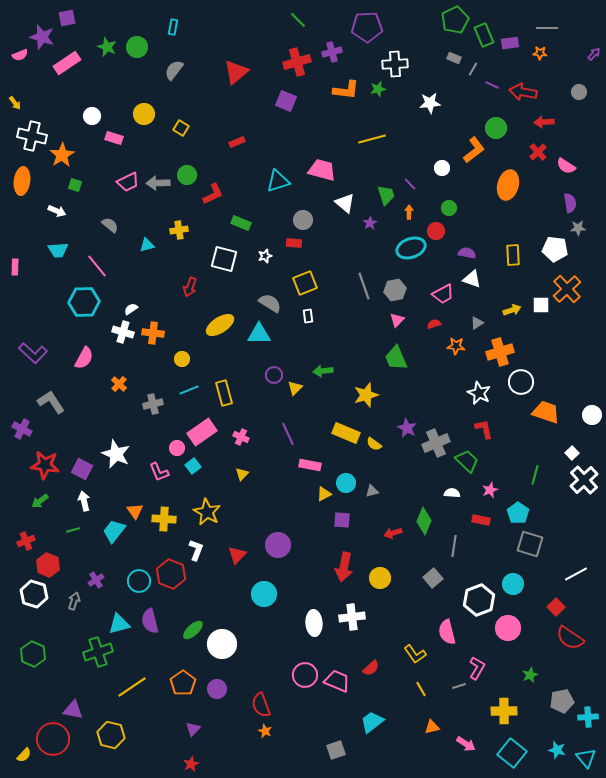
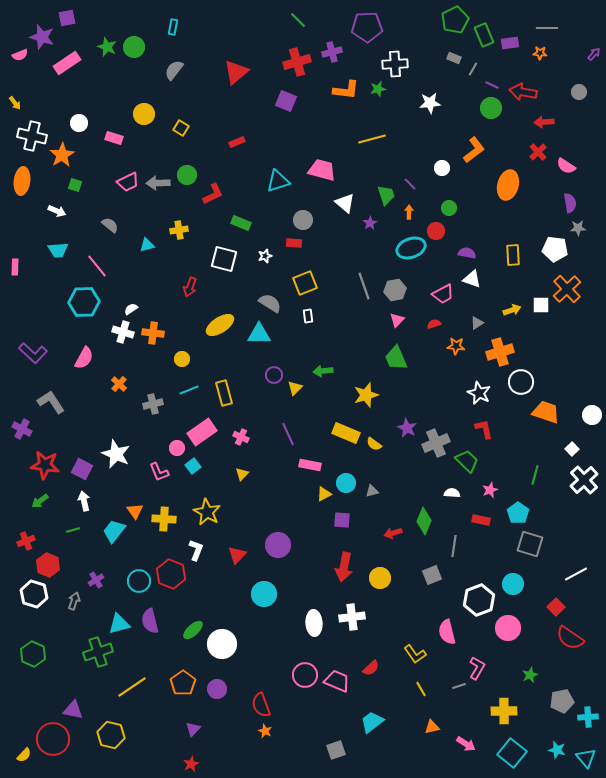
green circle at (137, 47): moved 3 px left
white circle at (92, 116): moved 13 px left, 7 px down
green circle at (496, 128): moved 5 px left, 20 px up
white square at (572, 453): moved 4 px up
gray square at (433, 578): moved 1 px left, 3 px up; rotated 18 degrees clockwise
